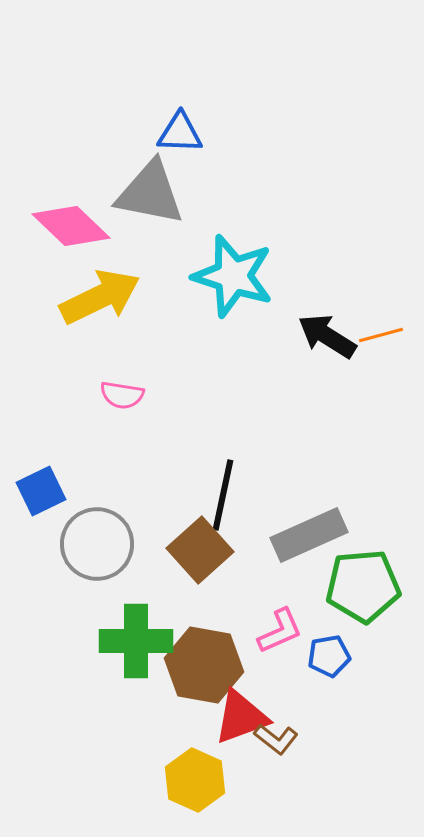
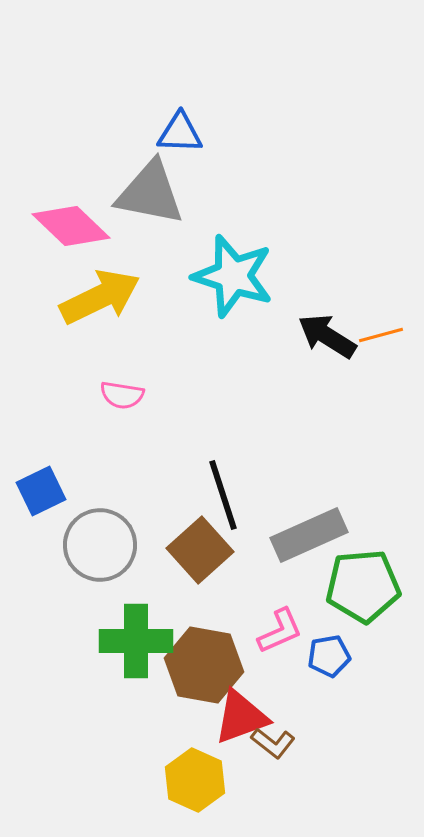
black line: rotated 30 degrees counterclockwise
gray circle: moved 3 px right, 1 px down
brown L-shape: moved 3 px left, 4 px down
